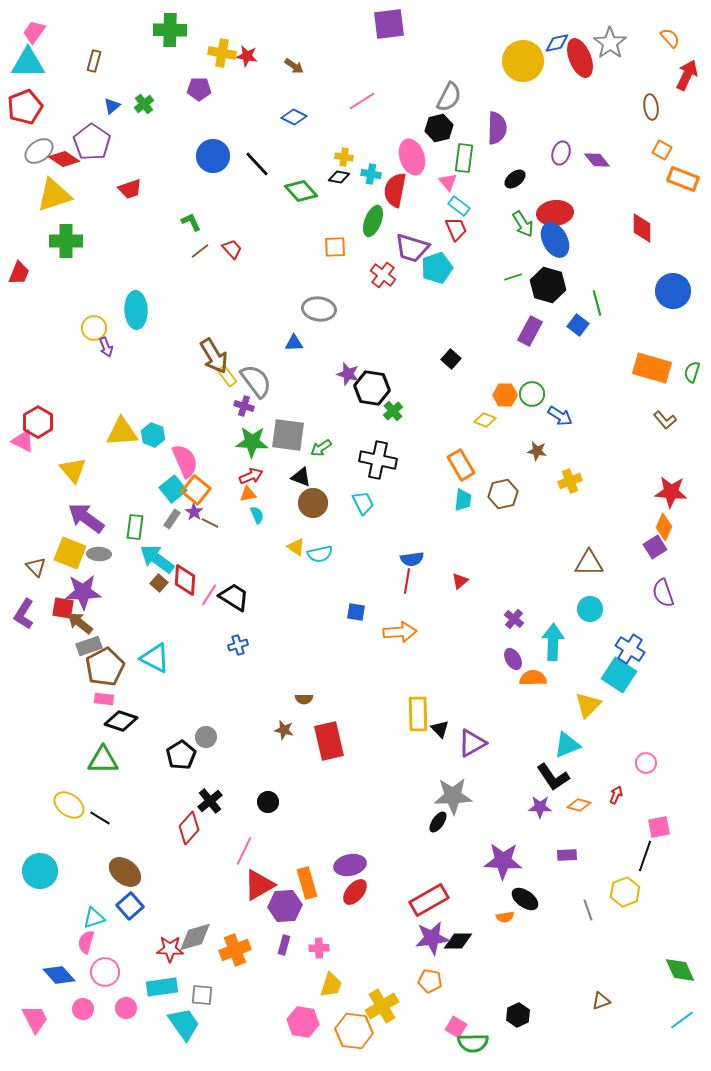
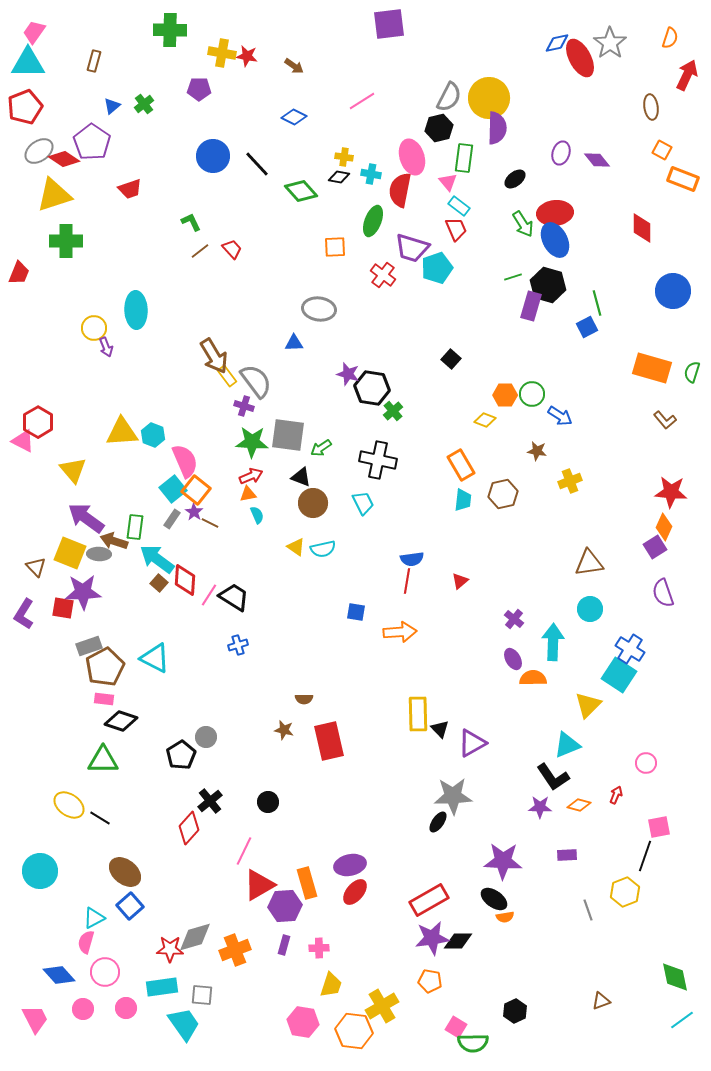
orange semicircle at (670, 38): rotated 60 degrees clockwise
red ellipse at (580, 58): rotated 6 degrees counterclockwise
yellow circle at (523, 61): moved 34 px left, 37 px down
red semicircle at (395, 190): moved 5 px right
blue square at (578, 325): moved 9 px right, 2 px down; rotated 25 degrees clockwise
purple rectangle at (530, 331): moved 1 px right, 25 px up; rotated 12 degrees counterclockwise
cyan semicircle at (320, 554): moved 3 px right, 5 px up
brown triangle at (589, 563): rotated 8 degrees counterclockwise
brown arrow at (80, 623): moved 34 px right, 82 px up; rotated 20 degrees counterclockwise
black ellipse at (525, 899): moved 31 px left
cyan triangle at (94, 918): rotated 10 degrees counterclockwise
green diamond at (680, 970): moved 5 px left, 7 px down; rotated 12 degrees clockwise
black hexagon at (518, 1015): moved 3 px left, 4 px up
